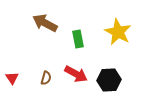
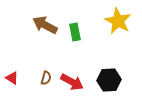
brown arrow: moved 2 px down
yellow star: moved 11 px up
green rectangle: moved 3 px left, 7 px up
red arrow: moved 4 px left, 8 px down
red triangle: rotated 24 degrees counterclockwise
